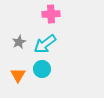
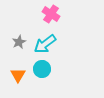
pink cross: rotated 36 degrees clockwise
